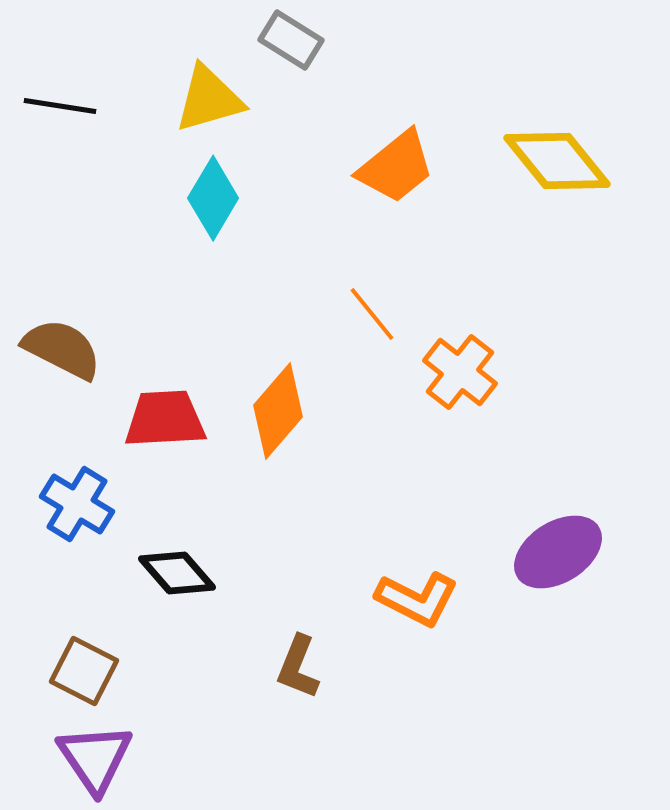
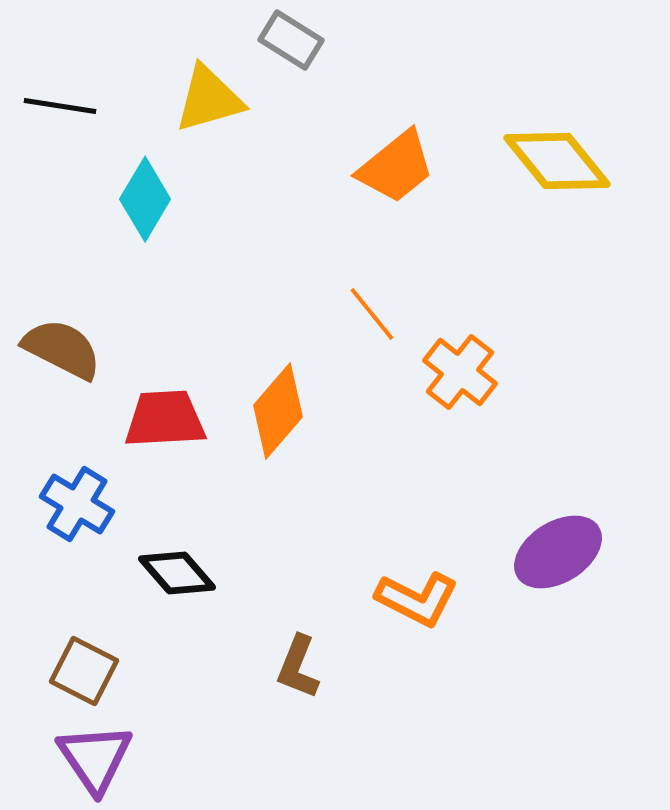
cyan diamond: moved 68 px left, 1 px down
